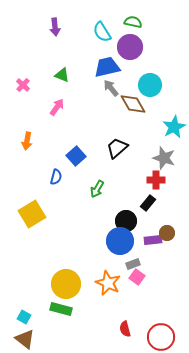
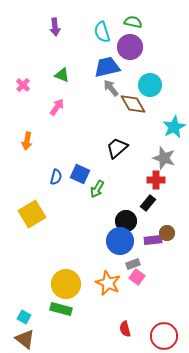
cyan semicircle: rotated 15 degrees clockwise
blue square: moved 4 px right, 18 px down; rotated 24 degrees counterclockwise
red circle: moved 3 px right, 1 px up
